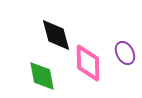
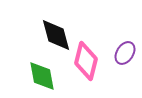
purple ellipse: rotated 60 degrees clockwise
pink diamond: moved 2 px left, 2 px up; rotated 15 degrees clockwise
